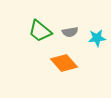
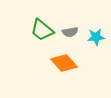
green trapezoid: moved 2 px right, 1 px up
cyan star: moved 1 px left, 1 px up
